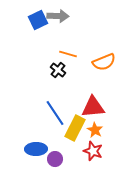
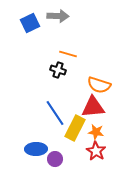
blue square: moved 8 px left, 3 px down
orange semicircle: moved 5 px left, 23 px down; rotated 40 degrees clockwise
black cross: rotated 21 degrees counterclockwise
orange star: moved 1 px right, 2 px down; rotated 21 degrees counterclockwise
red star: moved 3 px right; rotated 12 degrees clockwise
